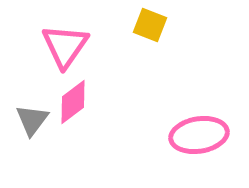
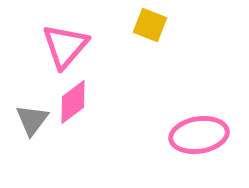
pink triangle: rotated 6 degrees clockwise
